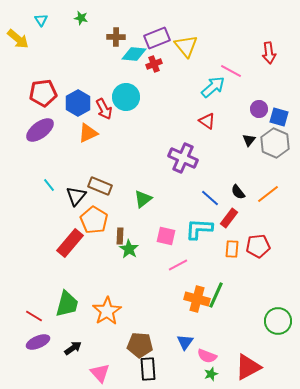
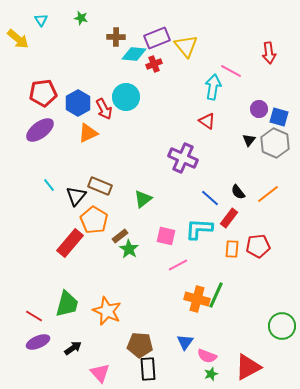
cyan arrow at (213, 87): rotated 40 degrees counterclockwise
brown rectangle at (120, 236): rotated 49 degrees clockwise
orange star at (107, 311): rotated 16 degrees counterclockwise
green circle at (278, 321): moved 4 px right, 5 px down
